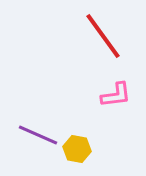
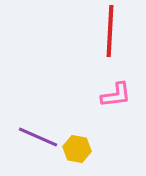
red line: moved 7 px right, 5 px up; rotated 39 degrees clockwise
purple line: moved 2 px down
